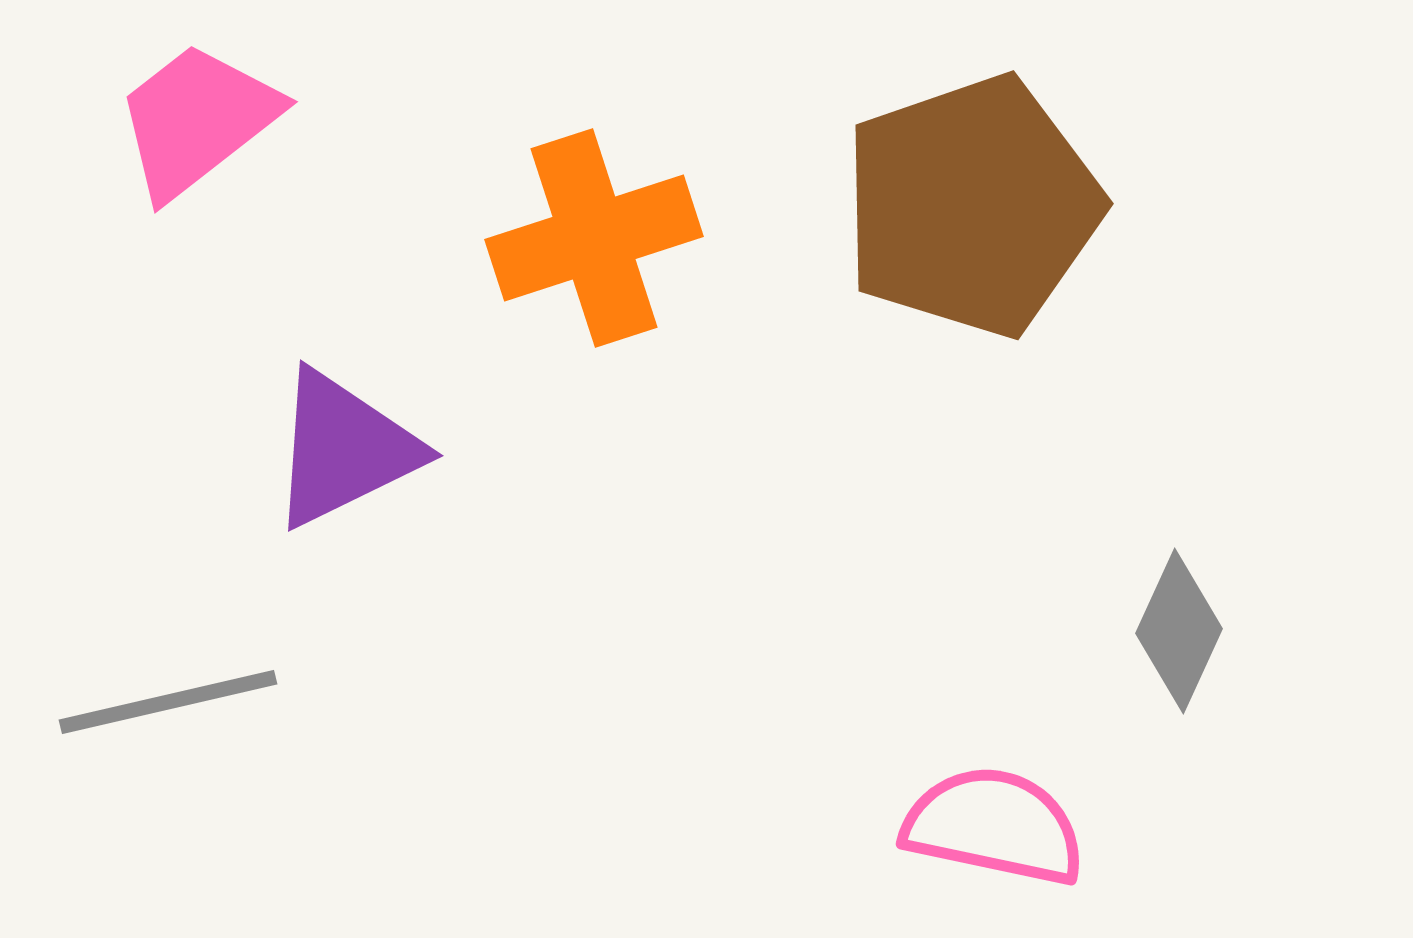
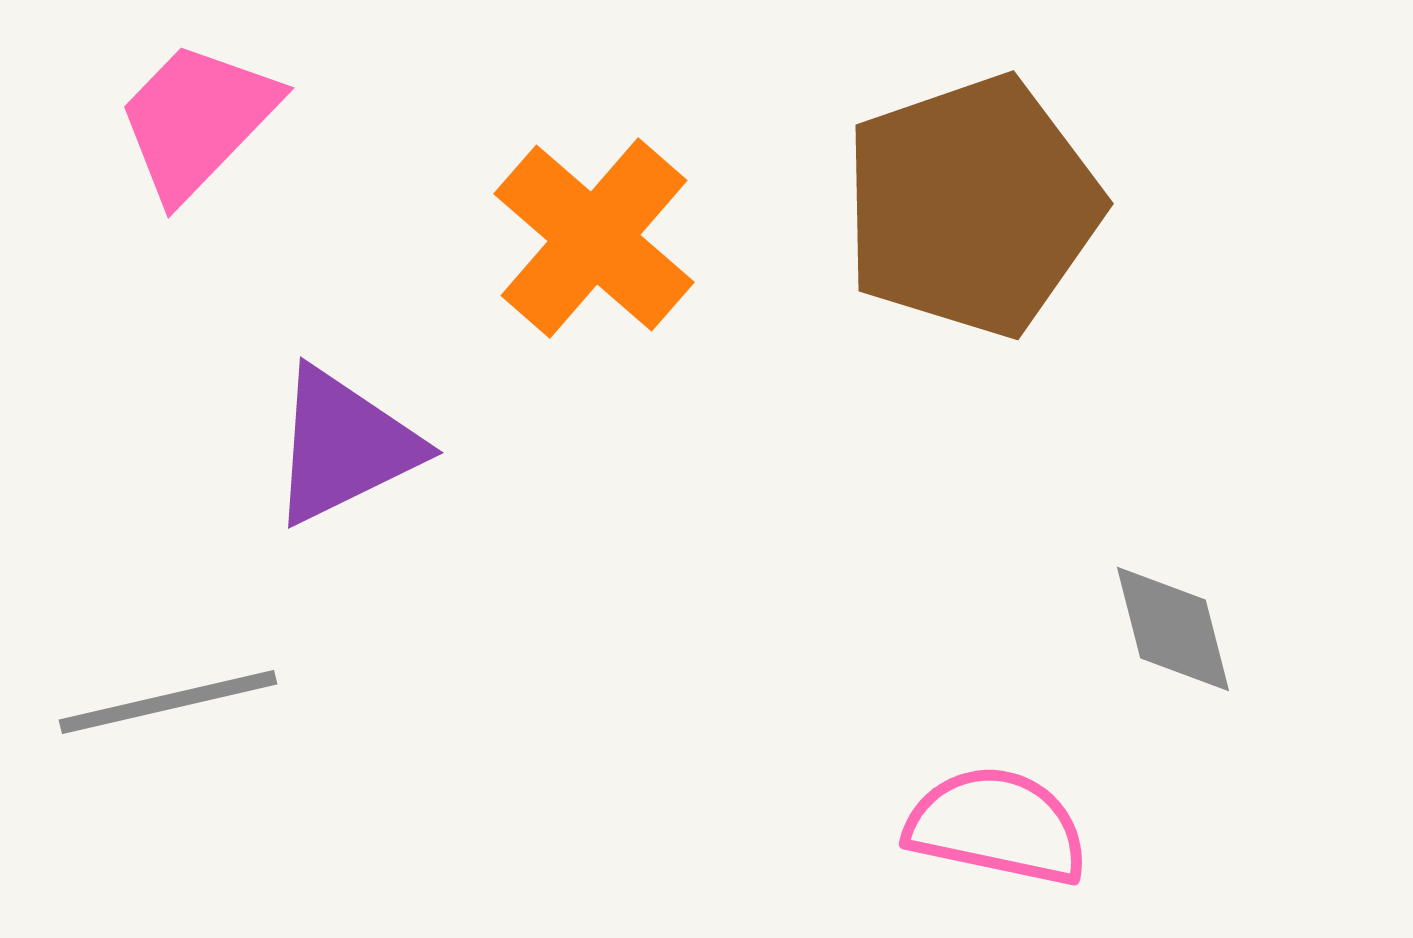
pink trapezoid: rotated 8 degrees counterclockwise
orange cross: rotated 31 degrees counterclockwise
purple triangle: moved 3 px up
gray diamond: moved 6 px left, 2 px up; rotated 39 degrees counterclockwise
pink semicircle: moved 3 px right
